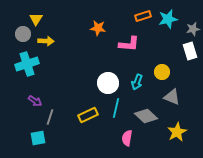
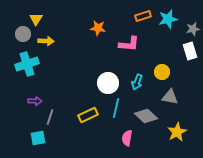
gray triangle: moved 2 px left; rotated 12 degrees counterclockwise
purple arrow: rotated 32 degrees counterclockwise
